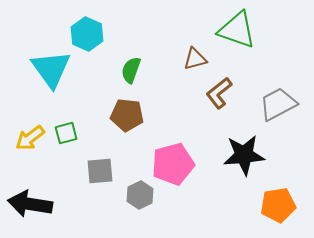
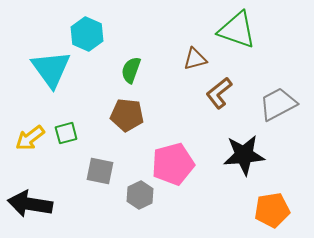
gray square: rotated 16 degrees clockwise
orange pentagon: moved 6 px left, 5 px down
